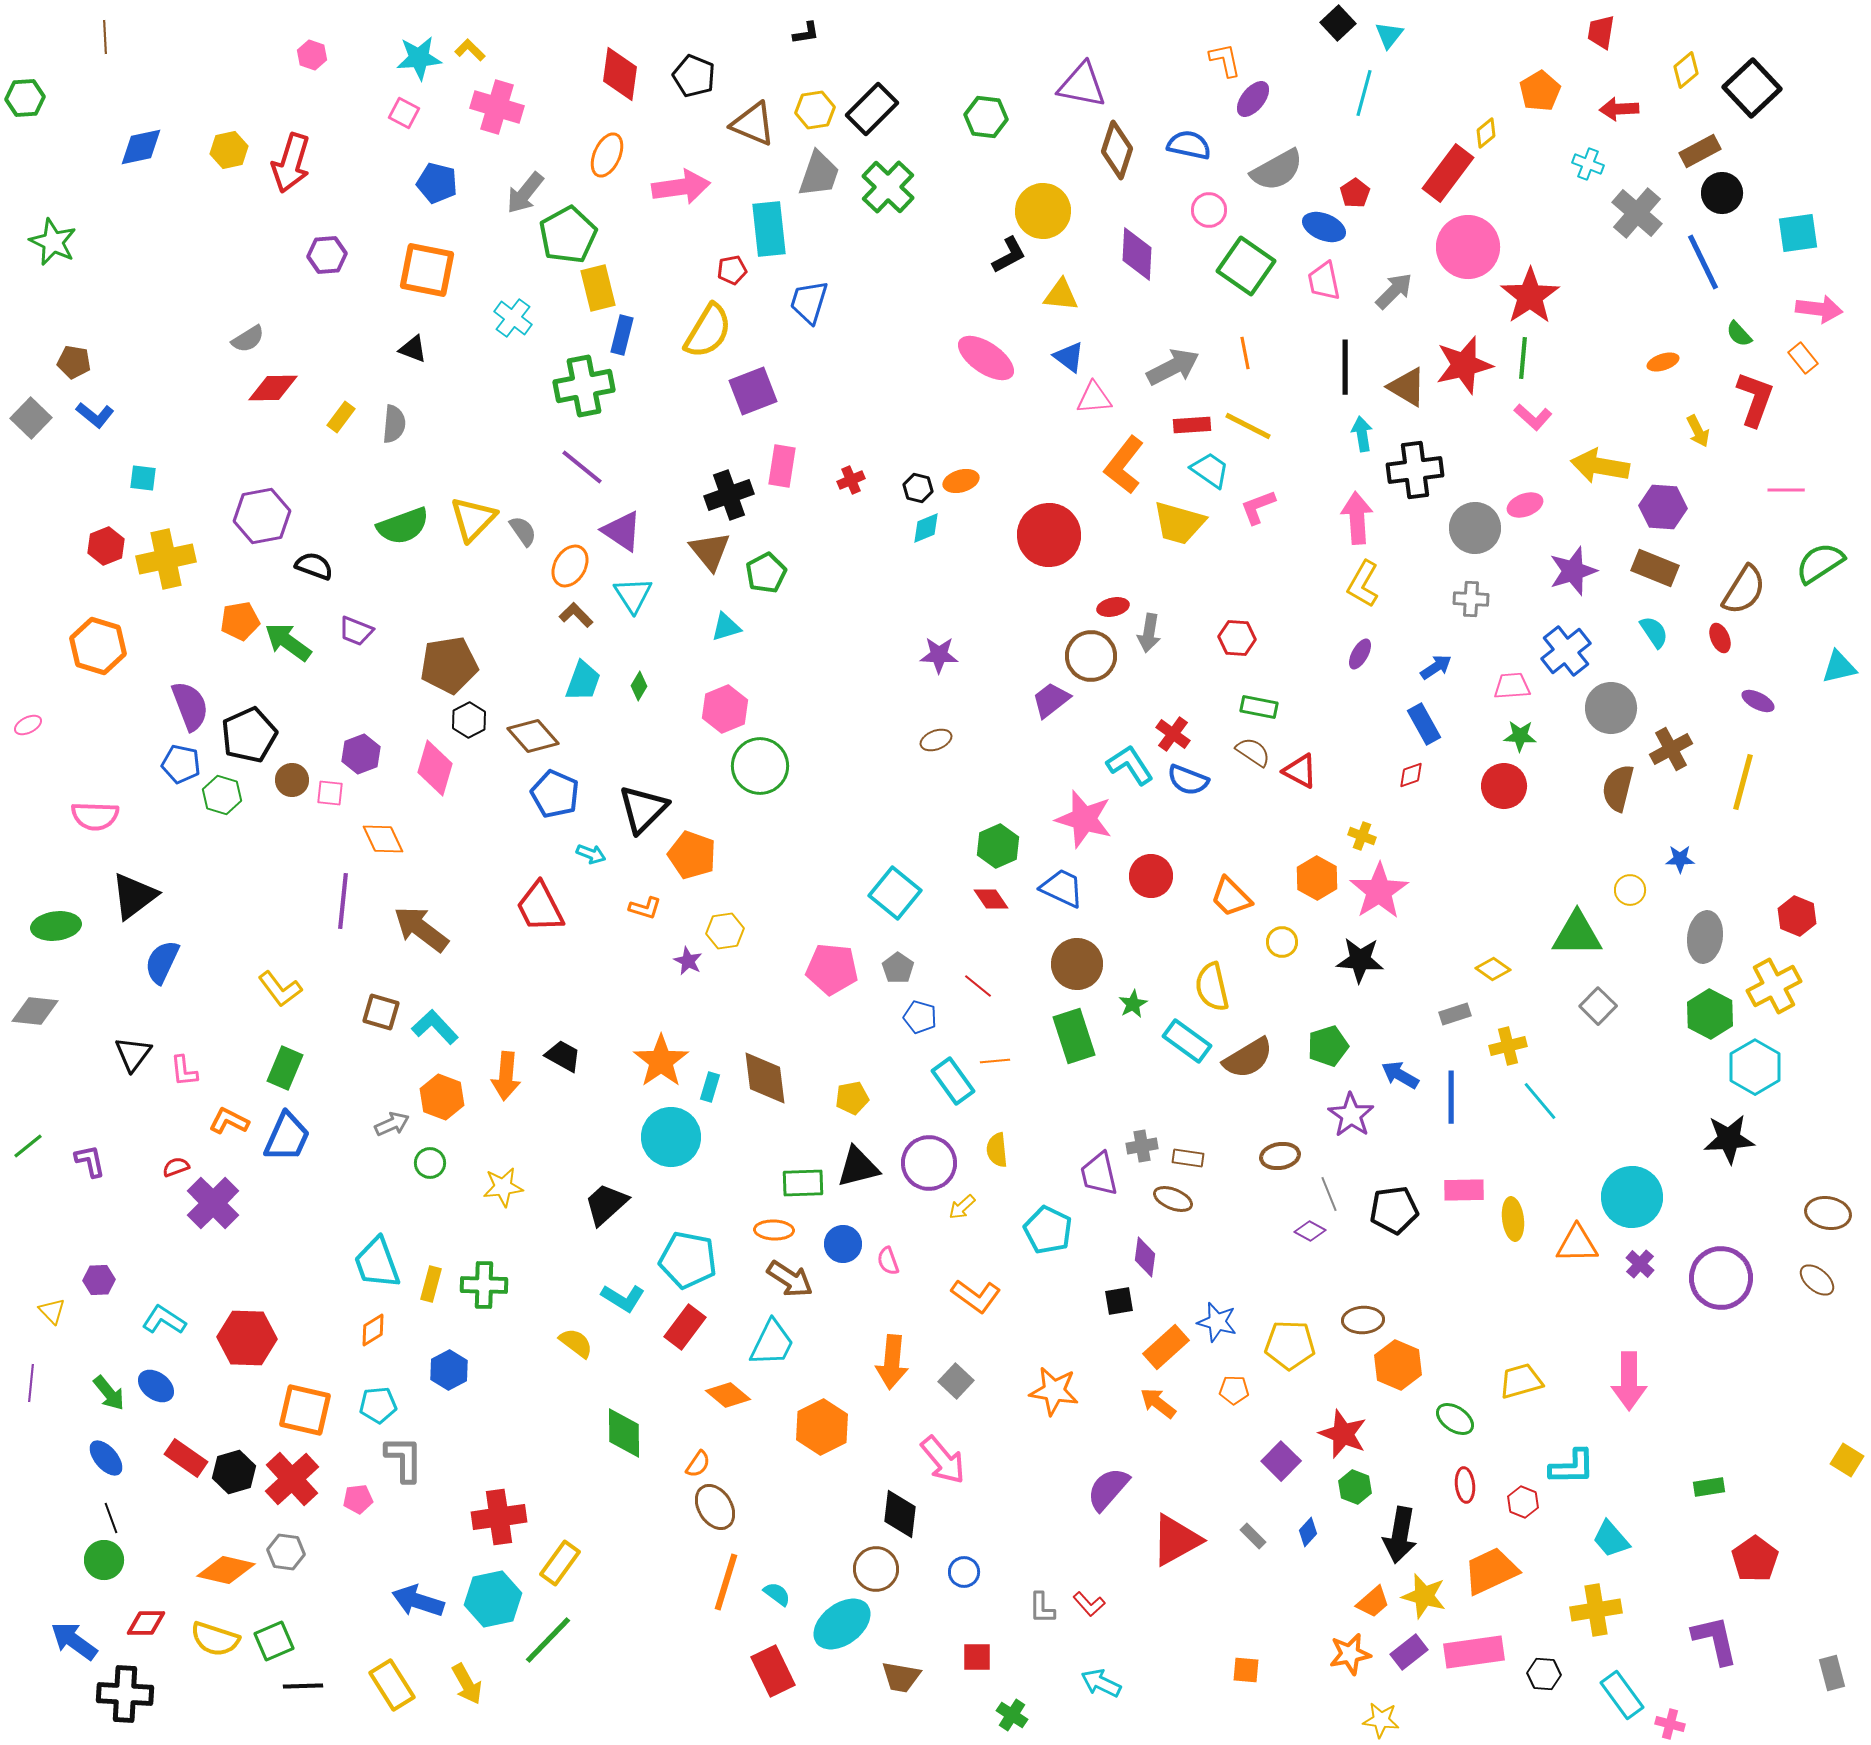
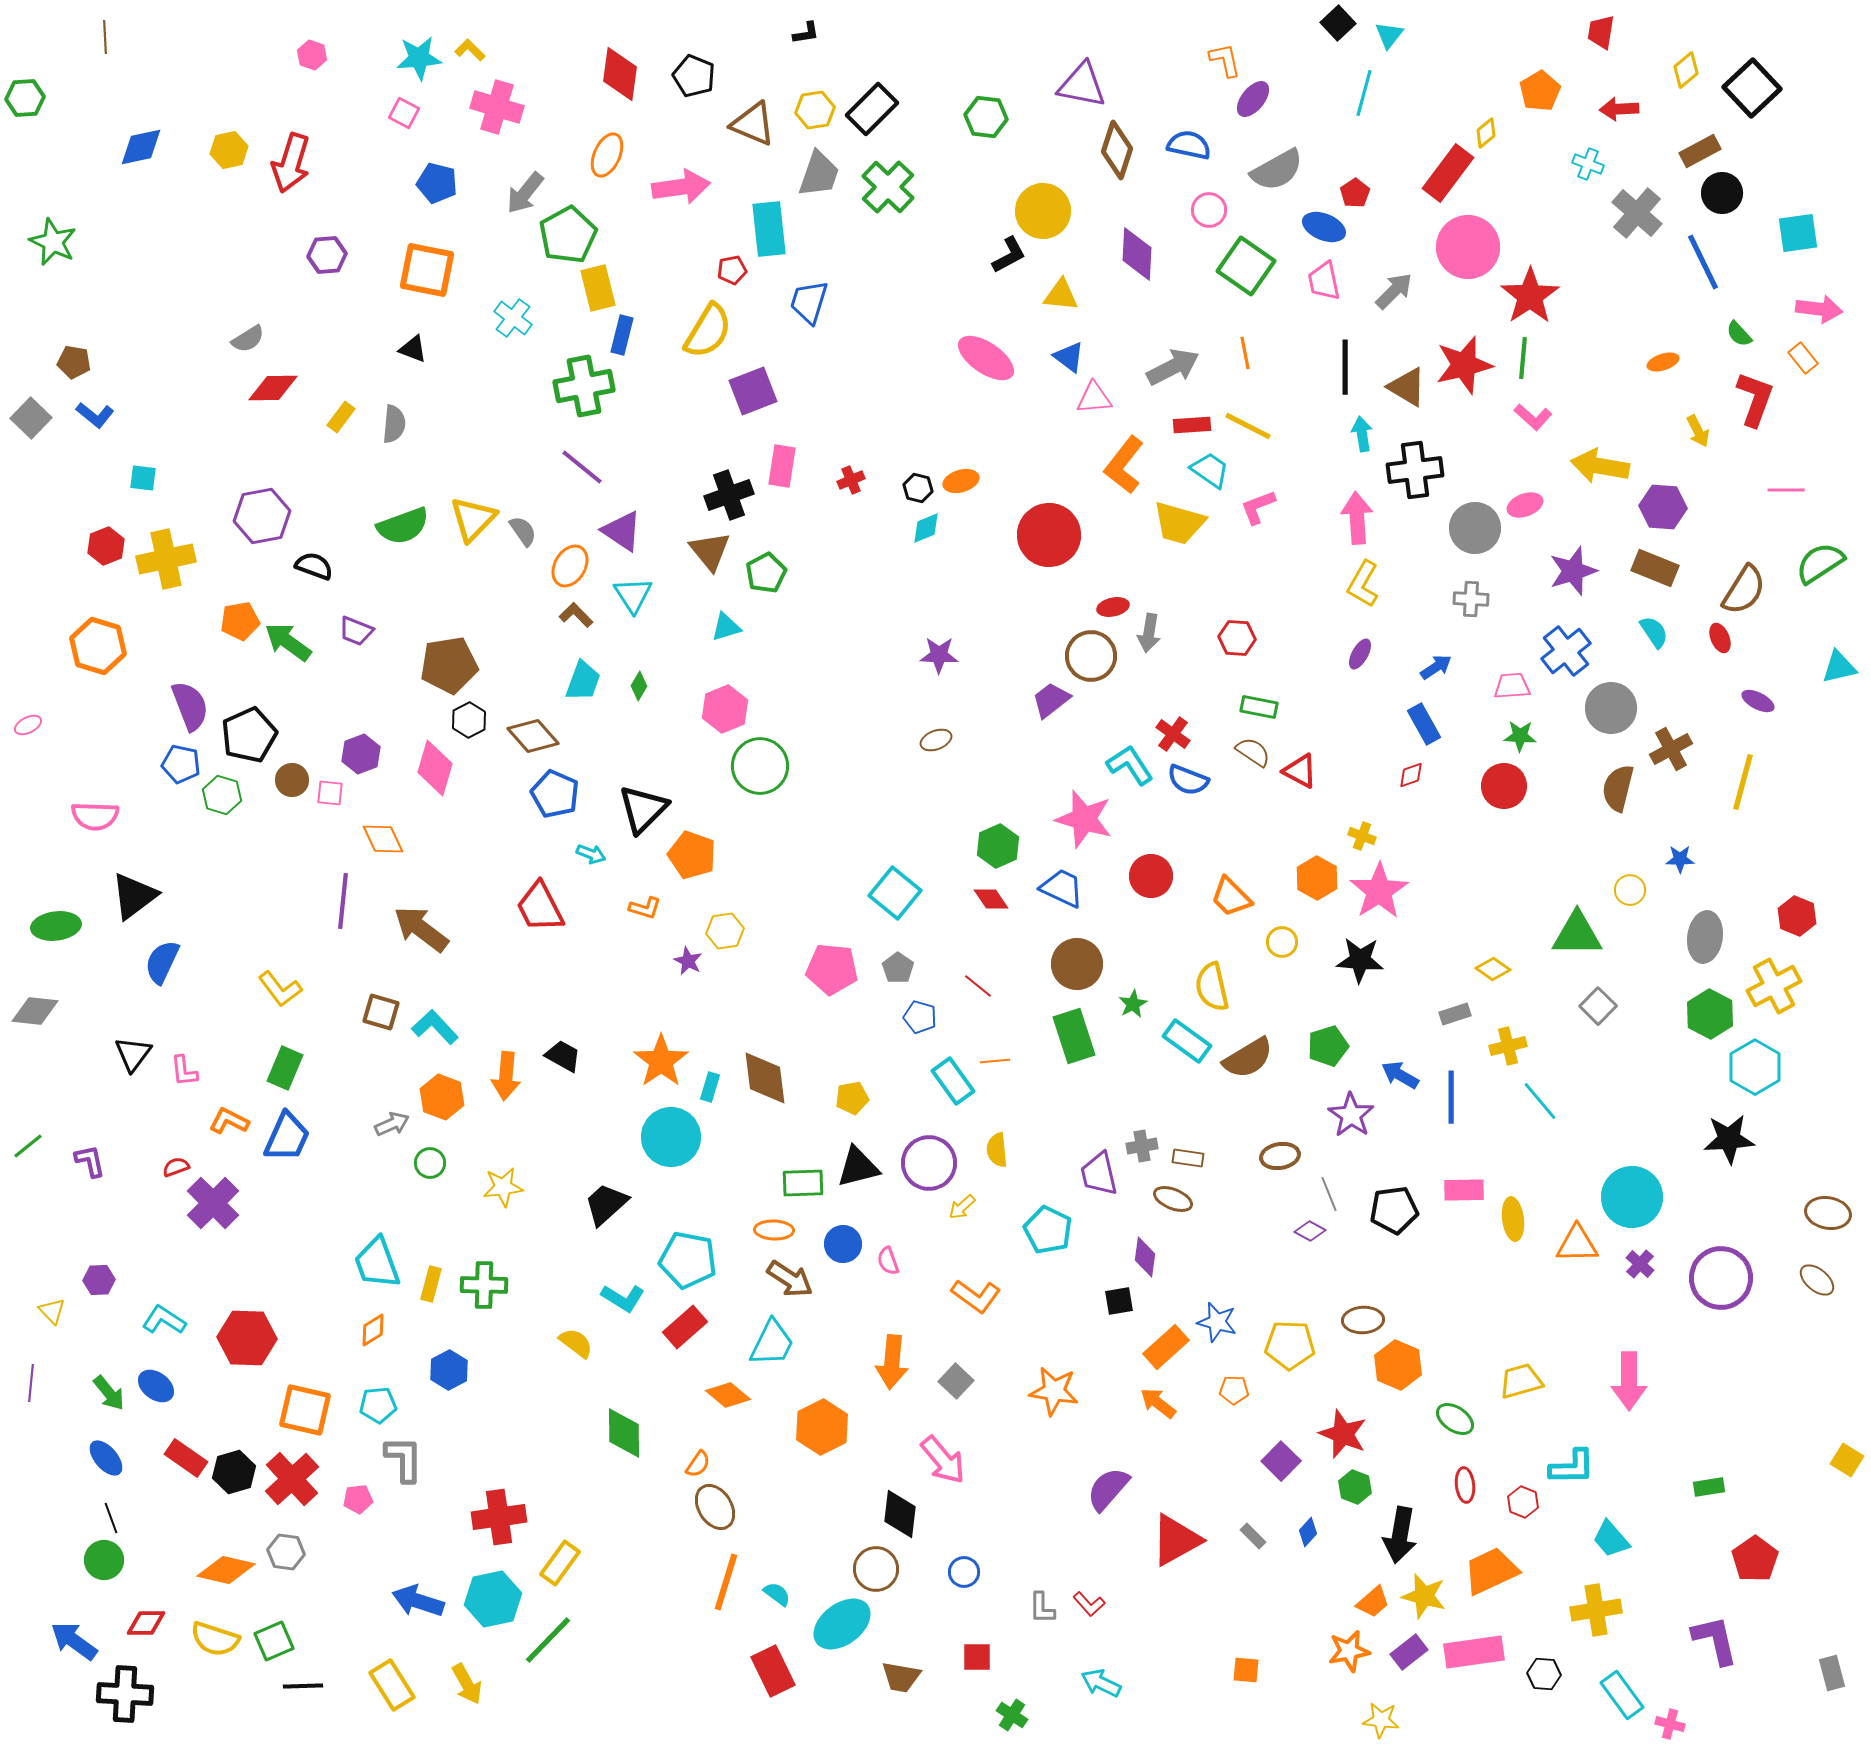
red rectangle at (685, 1327): rotated 12 degrees clockwise
orange star at (1350, 1654): moved 1 px left, 3 px up
